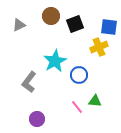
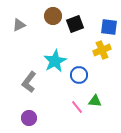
brown circle: moved 2 px right
yellow cross: moved 3 px right, 3 px down
purple circle: moved 8 px left, 1 px up
